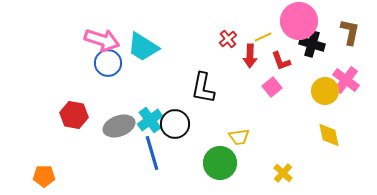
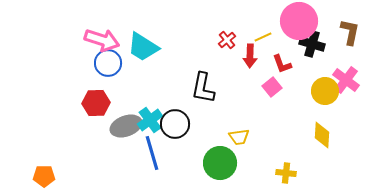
red cross: moved 1 px left, 1 px down
red L-shape: moved 1 px right, 3 px down
red hexagon: moved 22 px right, 12 px up; rotated 12 degrees counterclockwise
gray ellipse: moved 7 px right
yellow diamond: moved 7 px left; rotated 16 degrees clockwise
yellow cross: moved 3 px right; rotated 36 degrees counterclockwise
